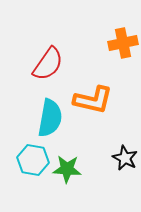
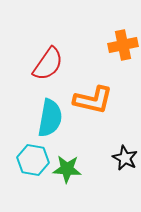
orange cross: moved 2 px down
